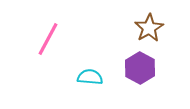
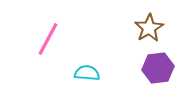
purple hexagon: moved 18 px right; rotated 24 degrees clockwise
cyan semicircle: moved 3 px left, 4 px up
